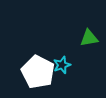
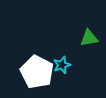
white pentagon: moved 1 px left
